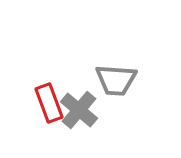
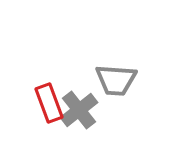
gray cross: rotated 12 degrees clockwise
